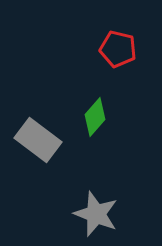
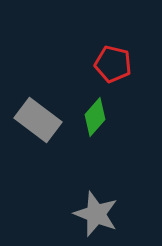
red pentagon: moved 5 px left, 15 px down
gray rectangle: moved 20 px up
